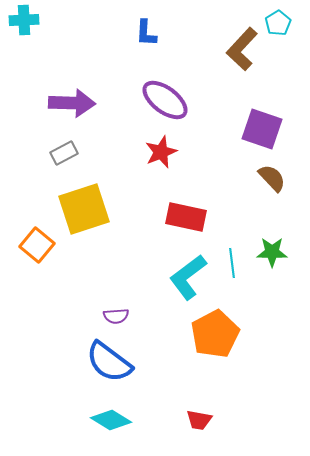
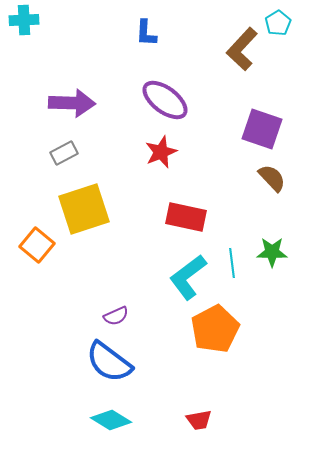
purple semicircle: rotated 20 degrees counterclockwise
orange pentagon: moved 5 px up
red trapezoid: rotated 20 degrees counterclockwise
